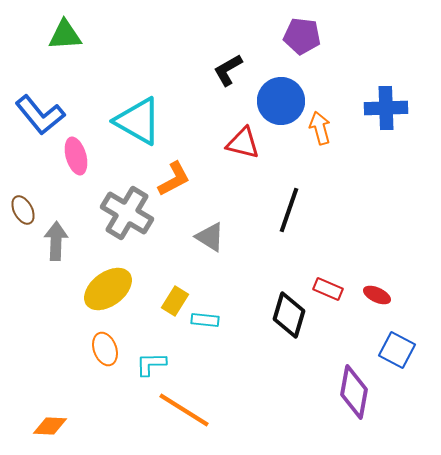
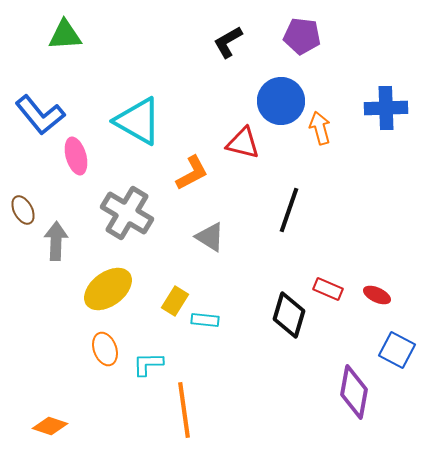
black L-shape: moved 28 px up
orange L-shape: moved 18 px right, 6 px up
cyan L-shape: moved 3 px left
orange line: rotated 50 degrees clockwise
orange diamond: rotated 16 degrees clockwise
